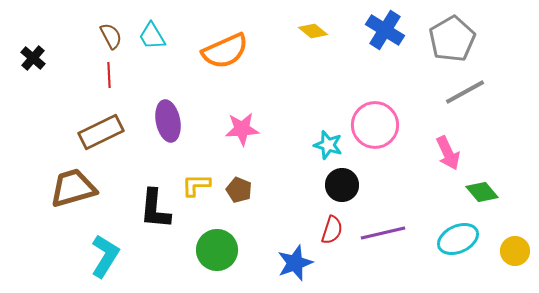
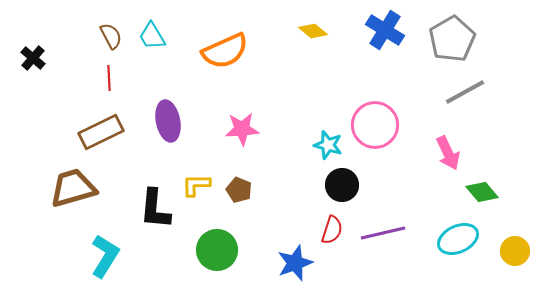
red line: moved 3 px down
